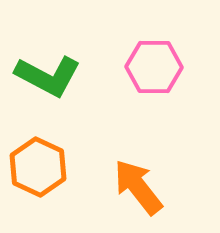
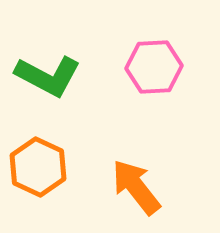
pink hexagon: rotated 4 degrees counterclockwise
orange arrow: moved 2 px left
